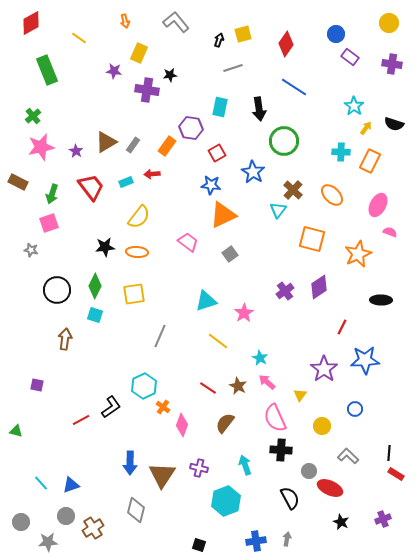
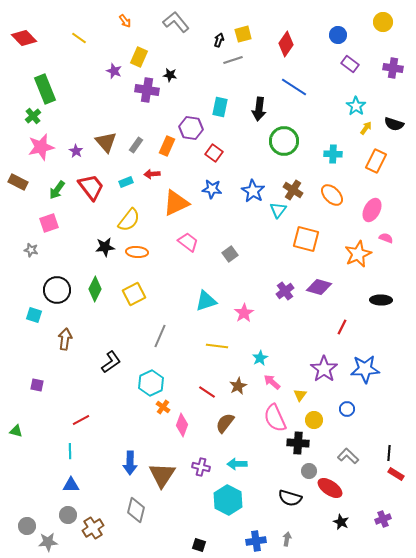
orange arrow at (125, 21): rotated 24 degrees counterclockwise
red diamond at (31, 23): moved 7 px left, 15 px down; rotated 75 degrees clockwise
yellow circle at (389, 23): moved 6 px left, 1 px up
blue circle at (336, 34): moved 2 px right, 1 px down
yellow rectangle at (139, 53): moved 4 px down
purple rectangle at (350, 57): moved 7 px down
purple cross at (392, 64): moved 1 px right, 4 px down
gray line at (233, 68): moved 8 px up
green rectangle at (47, 70): moved 2 px left, 19 px down
purple star at (114, 71): rotated 14 degrees clockwise
black star at (170, 75): rotated 16 degrees clockwise
cyan star at (354, 106): moved 2 px right
black arrow at (259, 109): rotated 15 degrees clockwise
brown triangle at (106, 142): rotated 40 degrees counterclockwise
gray rectangle at (133, 145): moved 3 px right
orange rectangle at (167, 146): rotated 12 degrees counterclockwise
cyan cross at (341, 152): moved 8 px left, 2 px down
red square at (217, 153): moved 3 px left; rotated 24 degrees counterclockwise
orange rectangle at (370, 161): moved 6 px right
blue star at (253, 172): moved 19 px down
blue star at (211, 185): moved 1 px right, 4 px down
brown cross at (293, 190): rotated 12 degrees counterclockwise
green arrow at (52, 194): moved 5 px right, 4 px up; rotated 18 degrees clockwise
pink ellipse at (378, 205): moved 6 px left, 5 px down
orange triangle at (223, 215): moved 47 px left, 12 px up
yellow semicircle at (139, 217): moved 10 px left, 3 px down
pink semicircle at (390, 232): moved 4 px left, 6 px down
orange square at (312, 239): moved 6 px left
green diamond at (95, 286): moved 3 px down
purple diamond at (319, 287): rotated 50 degrees clockwise
yellow square at (134, 294): rotated 20 degrees counterclockwise
cyan square at (95, 315): moved 61 px left
yellow line at (218, 341): moved 1 px left, 5 px down; rotated 30 degrees counterclockwise
cyan star at (260, 358): rotated 14 degrees clockwise
blue star at (365, 360): moved 9 px down
pink arrow at (267, 382): moved 5 px right
cyan hexagon at (144, 386): moved 7 px right, 3 px up
brown star at (238, 386): rotated 18 degrees clockwise
red line at (208, 388): moved 1 px left, 4 px down
black L-shape at (111, 407): moved 45 px up
blue circle at (355, 409): moved 8 px left
yellow circle at (322, 426): moved 8 px left, 6 px up
black cross at (281, 450): moved 17 px right, 7 px up
cyan arrow at (245, 465): moved 8 px left, 1 px up; rotated 72 degrees counterclockwise
purple cross at (199, 468): moved 2 px right, 1 px up
cyan line at (41, 483): moved 29 px right, 32 px up; rotated 42 degrees clockwise
blue triangle at (71, 485): rotated 18 degrees clockwise
red ellipse at (330, 488): rotated 10 degrees clockwise
black semicircle at (290, 498): rotated 135 degrees clockwise
cyan hexagon at (226, 501): moved 2 px right, 1 px up; rotated 12 degrees counterclockwise
gray circle at (66, 516): moved 2 px right, 1 px up
gray circle at (21, 522): moved 6 px right, 4 px down
